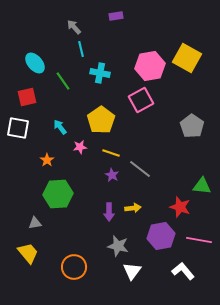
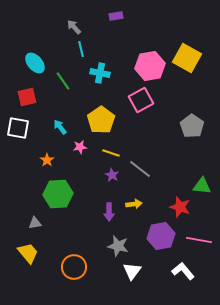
yellow arrow: moved 1 px right, 4 px up
